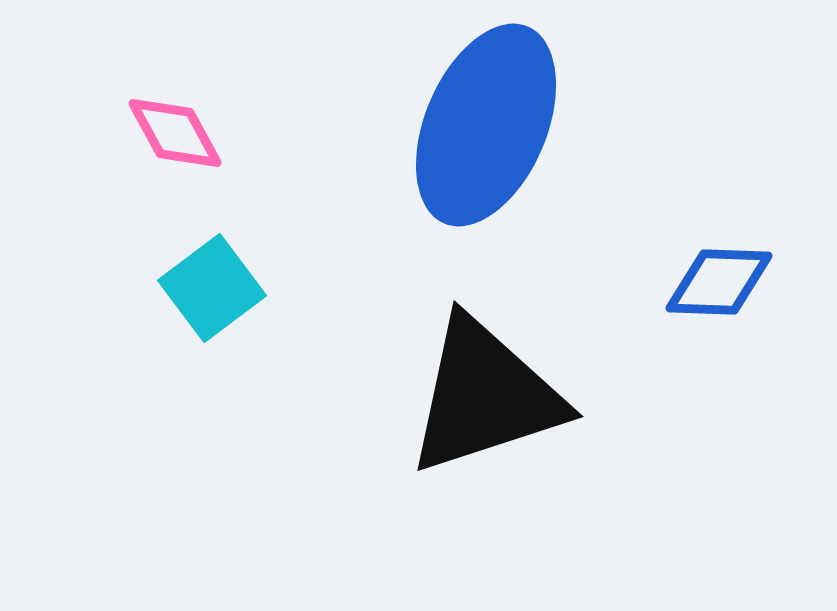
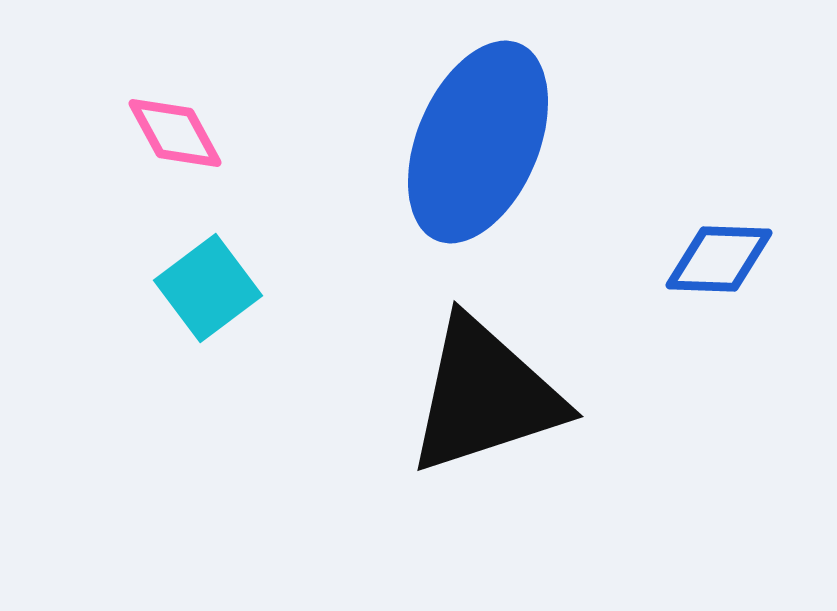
blue ellipse: moved 8 px left, 17 px down
blue diamond: moved 23 px up
cyan square: moved 4 px left
